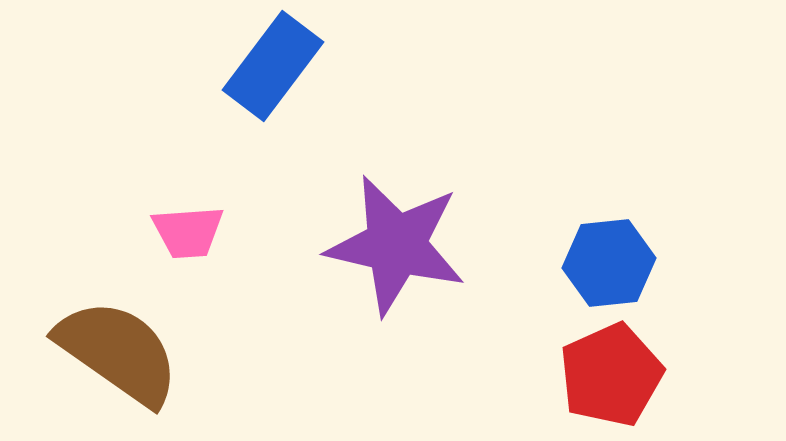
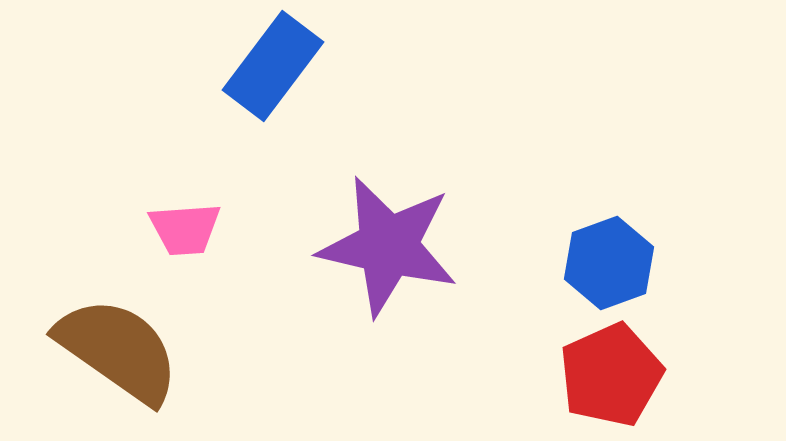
pink trapezoid: moved 3 px left, 3 px up
purple star: moved 8 px left, 1 px down
blue hexagon: rotated 14 degrees counterclockwise
brown semicircle: moved 2 px up
